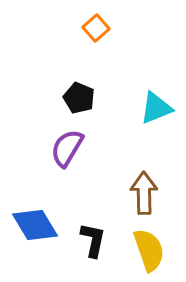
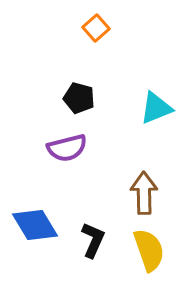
black pentagon: rotated 8 degrees counterclockwise
purple semicircle: rotated 135 degrees counterclockwise
black L-shape: rotated 12 degrees clockwise
